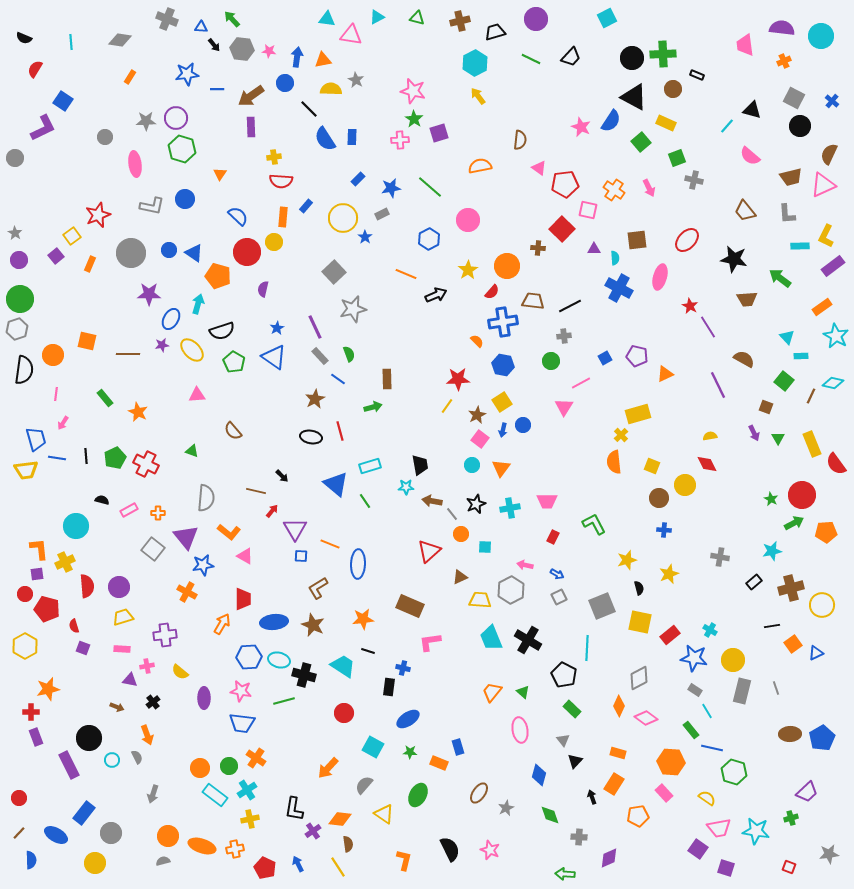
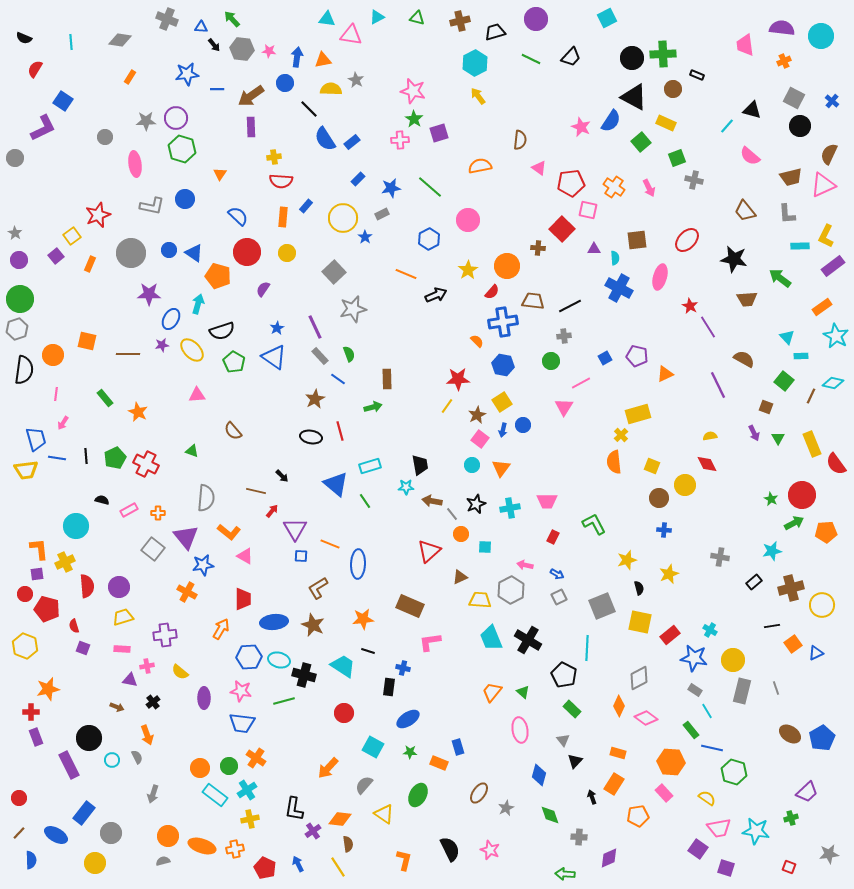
blue rectangle at (352, 137): moved 5 px down; rotated 49 degrees clockwise
red pentagon at (565, 184): moved 6 px right, 1 px up
orange cross at (614, 190): moved 3 px up
yellow circle at (274, 242): moved 13 px right, 11 px down
purple semicircle at (263, 289): rotated 21 degrees clockwise
orange arrow at (222, 624): moved 1 px left, 5 px down
yellow hexagon at (25, 646): rotated 10 degrees counterclockwise
brown ellipse at (790, 734): rotated 35 degrees clockwise
